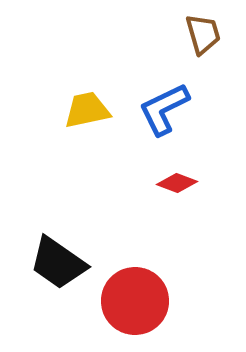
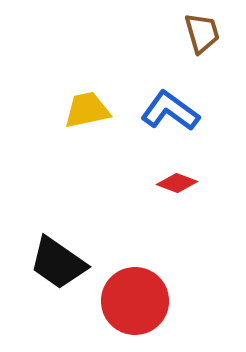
brown trapezoid: moved 1 px left, 1 px up
blue L-shape: moved 6 px right, 2 px down; rotated 62 degrees clockwise
